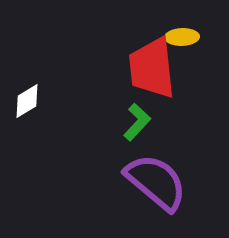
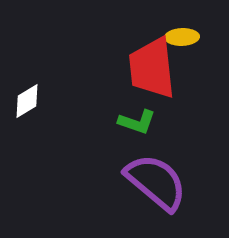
green L-shape: rotated 66 degrees clockwise
